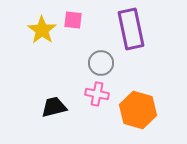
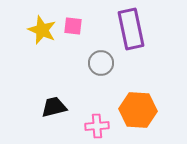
pink square: moved 6 px down
yellow star: rotated 12 degrees counterclockwise
pink cross: moved 32 px down; rotated 15 degrees counterclockwise
orange hexagon: rotated 12 degrees counterclockwise
